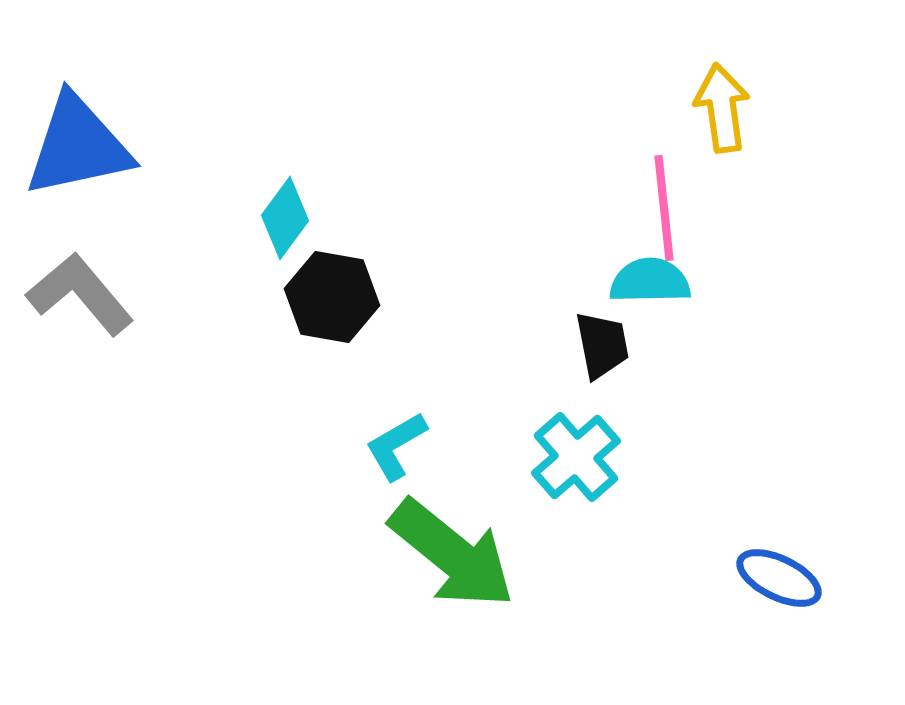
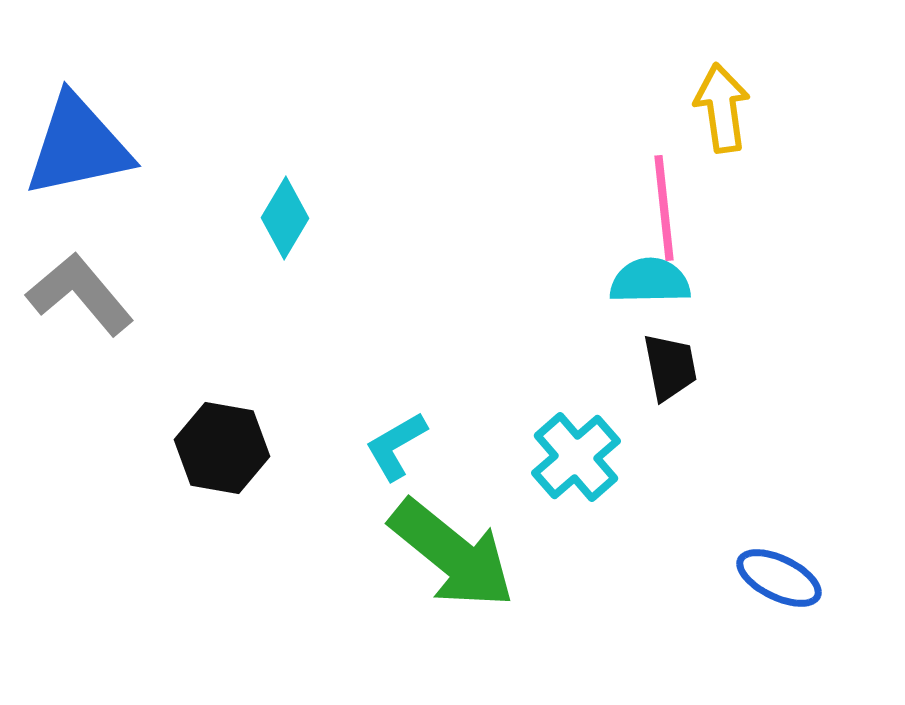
cyan diamond: rotated 6 degrees counterclockwise
black hexagon: moved 110 px left, 151 px down
black trapezoid: moved 68 px right, 22 px down
